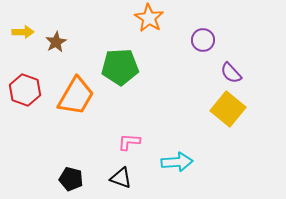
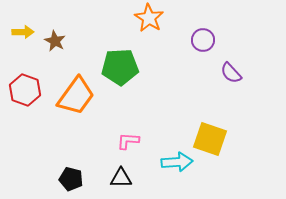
brown star: moved 1 px left, 1 px up; rotated 15 degrees counterclockwise
orange trapezoid: rotated 6 degrees clockwise
yellow square: moved 18 px left, 30 px down; rotated 20 degrees counterclockwise
pink L-shape: moved 1 px left, 1 px up
black triangle: rotated 20 degrees counterclockwise
